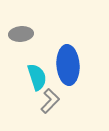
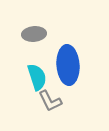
gray ellipse: moved 13 px right
gray L-shape: rotated 110 degrees clockwise
